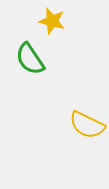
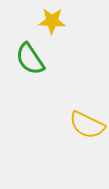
yellow star: rotated 12 degrees counterclockwise
